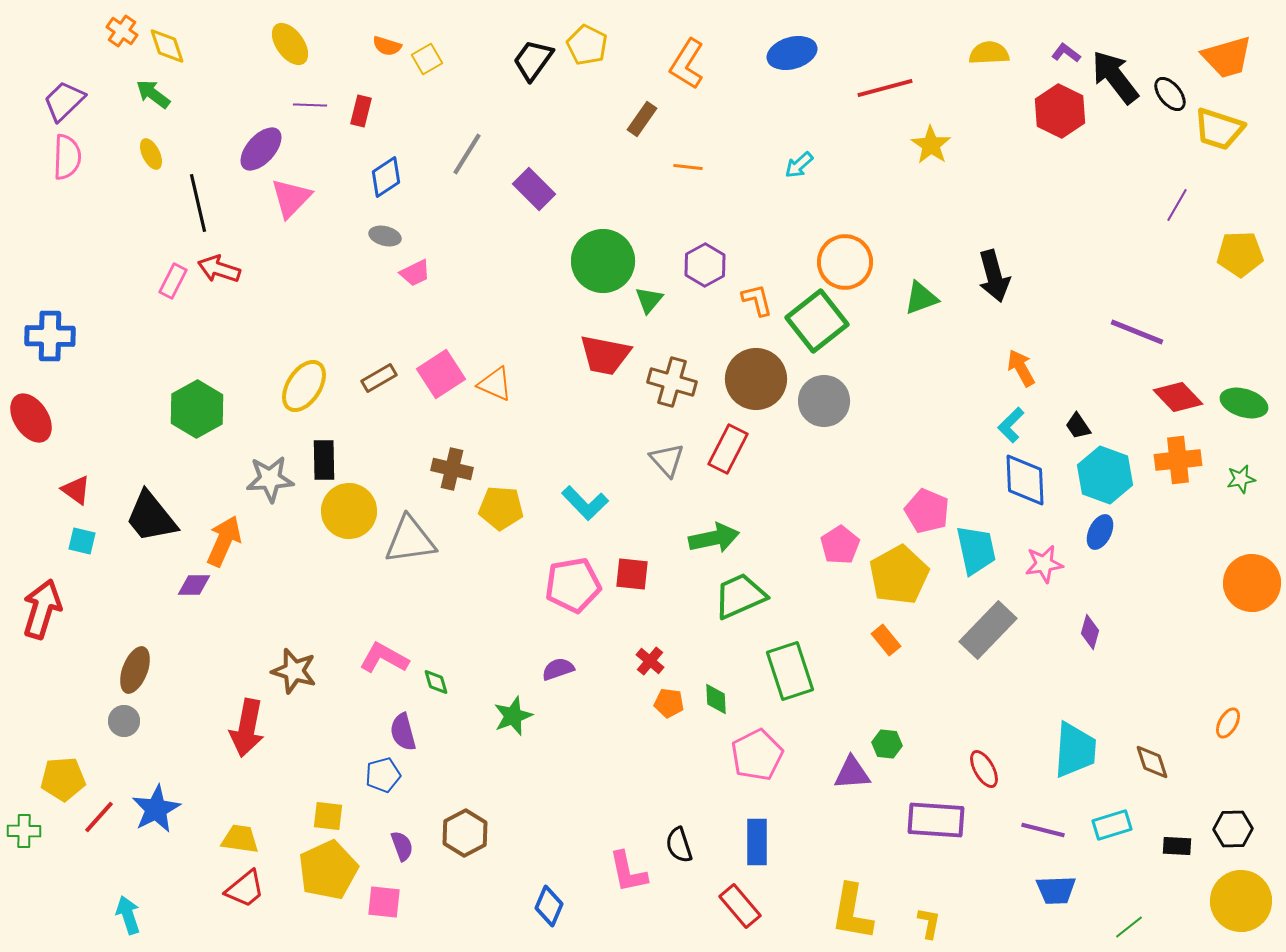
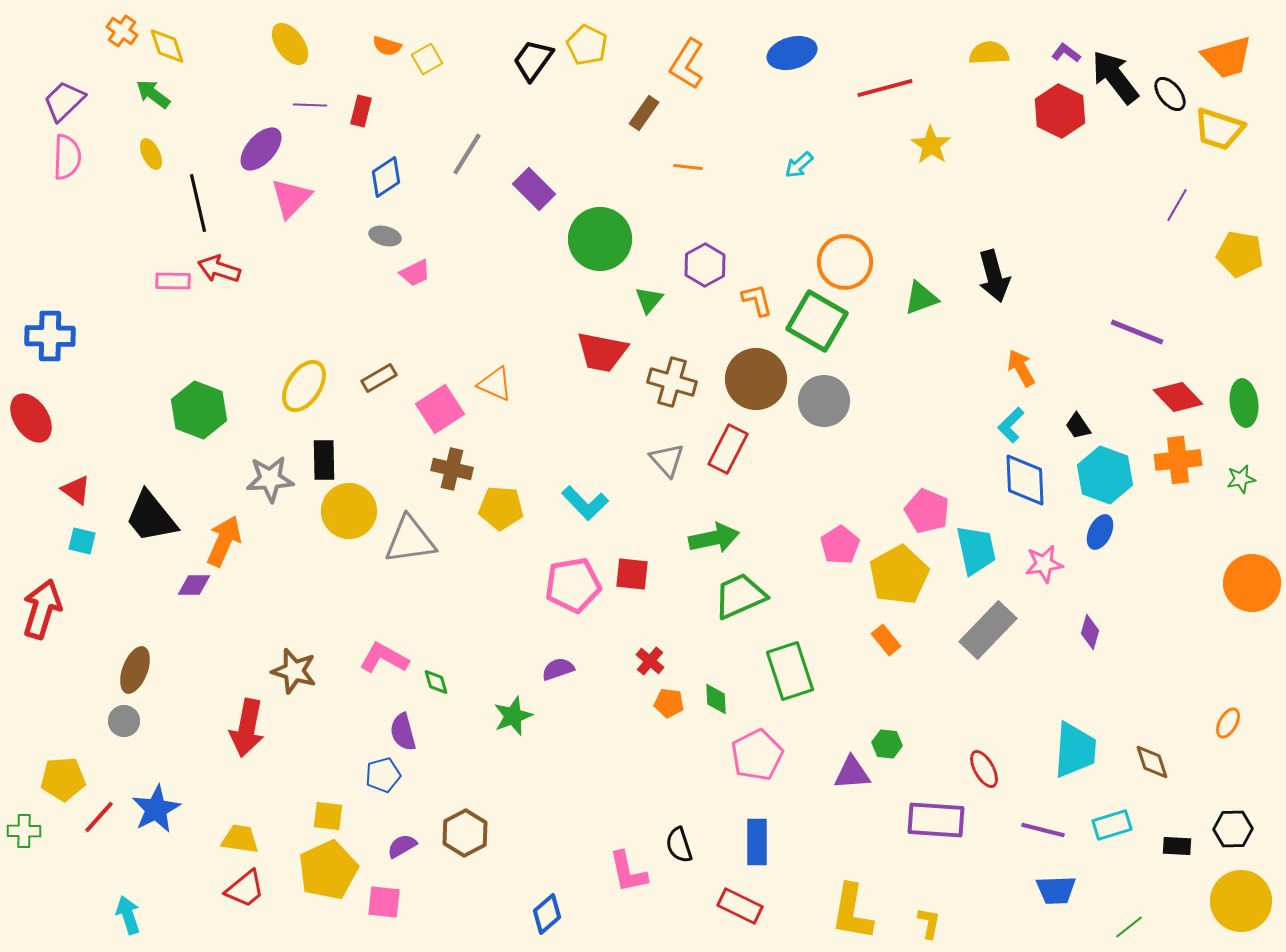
brown rectangle at (642, 119): moved 2 px right, 6 px up
yellow pentagon at (1240, 254): rotated 12 degrees clockwise
green circle at (603, 261): moved 3 px left, 22 px up
pink rectangle at (173, 281): rotated 64 degrees clockwise
green square at (817, 321): rotated 22 degrees counterclockwise
red trapezoid at (605, 355): moved 3 px left, 3 px up
pink square at (441, 374): moved 1 px left, 35 px down
green ellipse at (1244, 403): rotated 66 degrees clockwise
green hexagon at (197, 409): moved 2 px right, 1 px down; rotated 10 degrees counterclockwise
purple semicircle at (402, 846): rotated 100 degrees counterclockwise
blue diamond at (549, 906): moved 2 px left, 8 px down; rotated 27 degrees clockwise
red rectangle at (740, 906): rotated 24 degrees counterclockwise
